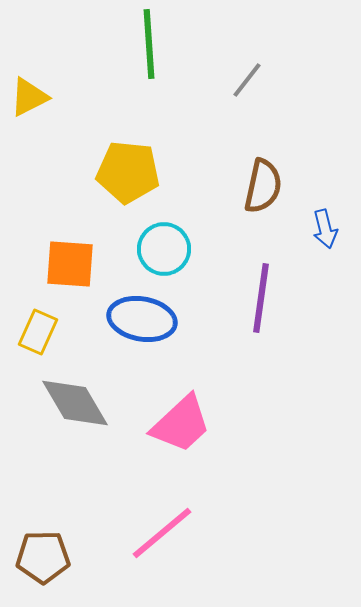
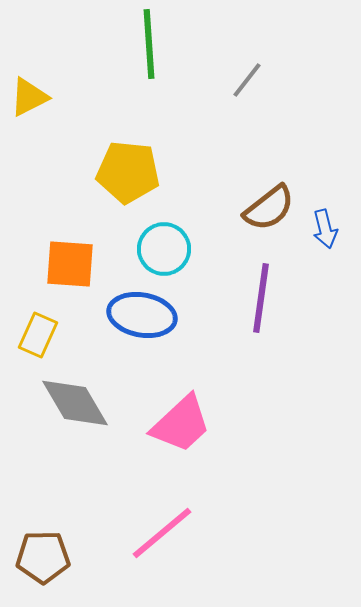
brown semicircle: moved 6 px right, 22 px down; rotated 40 degrees clockwise
blue ellipse: moved 4 px up
yellow rectangle: moved 3 px down
